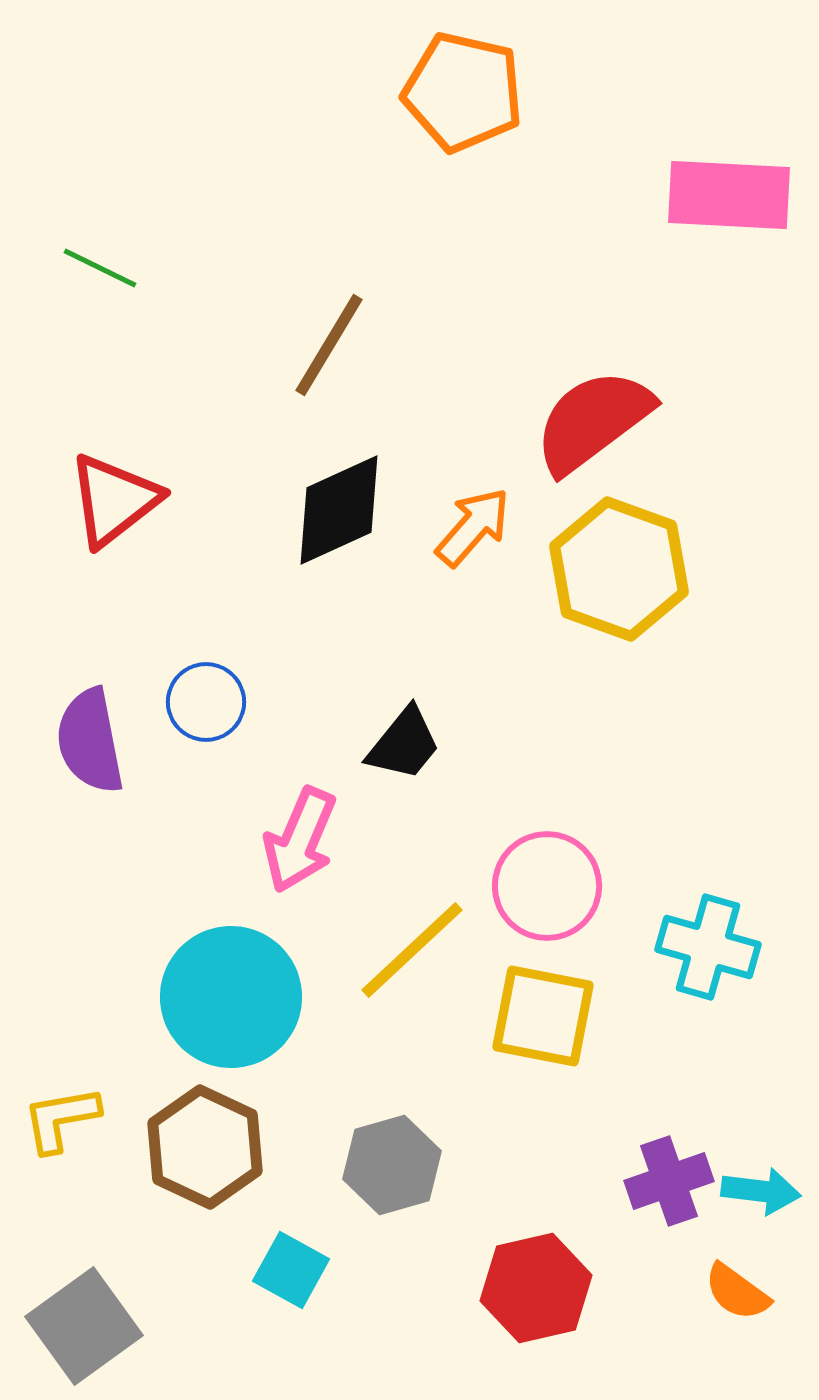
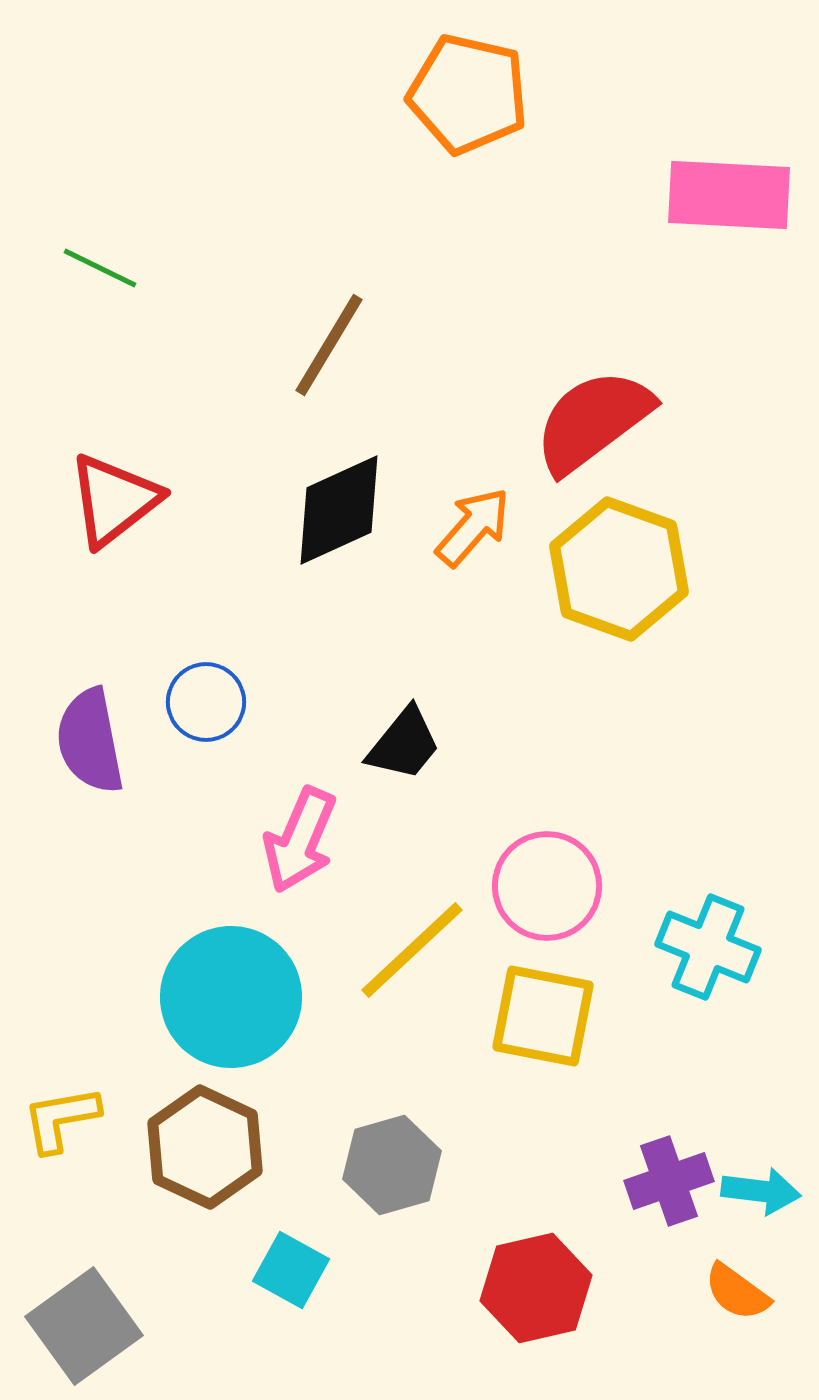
orange pentagon: moved 5 px right, 2 px down
cyan cross: rotated 6 degrees clockwise
